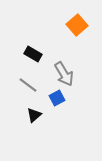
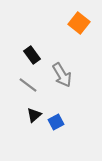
orange square: moved 2 px right, 2 px up; rotated 10 degrees counterclockwise
black rectangle: moved 1 px left, 1 px down; rotated 24 degrees clockwise
gray arrow: moved 2 px left, 1 px down
blue square: moved 1 px left, 24 px down
